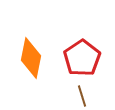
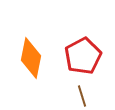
red pentagon: moved 1 px right, 2 px up; rotated 6 degrees clockwise
